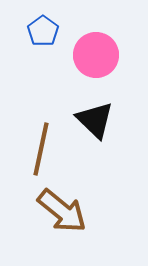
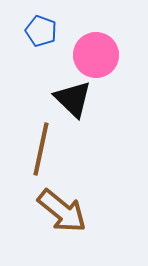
blue pentagon: moved 2 px left; rotated 16 degrees counterclockwise
black triangle: moved 22 px left, 21 px up
